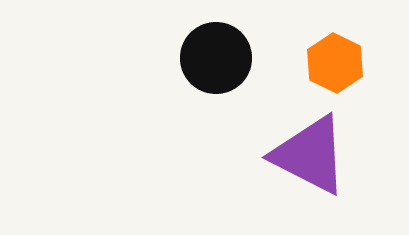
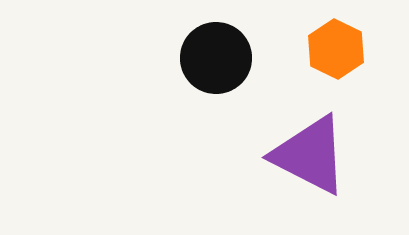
orange hexagon: moved 1 px right, 14 px up
